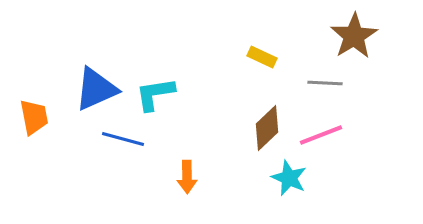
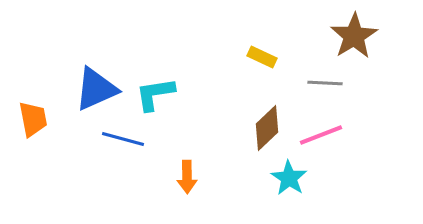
orange trapezoid: moved 1 px left, 2 px down
cyan star: rotated 9 degrees clockwise
